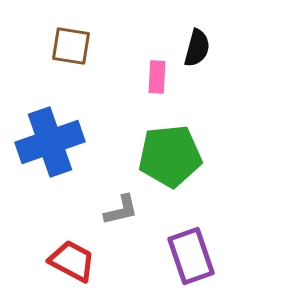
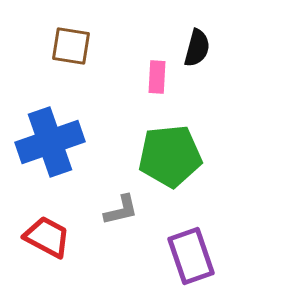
red trapezoid: moved 25 px left, 24 px up
